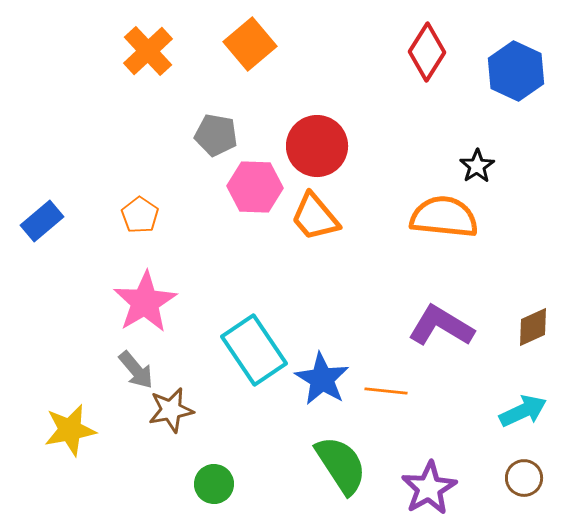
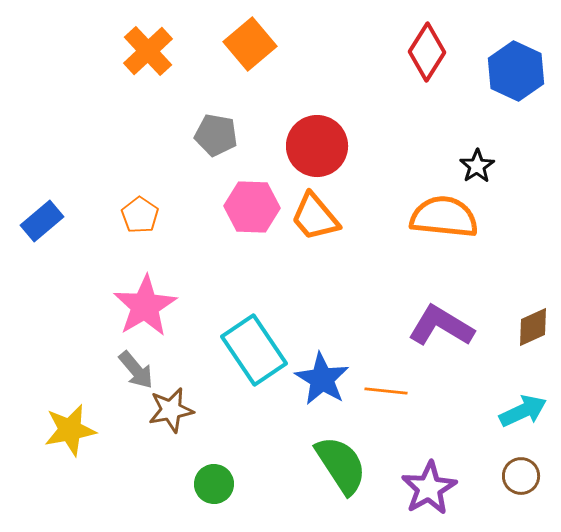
pink hexagon: moved 3 px left, 20 px down
pink star: moved 4 px down
brown circle: moved 3 px left, 2 px up
